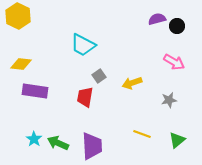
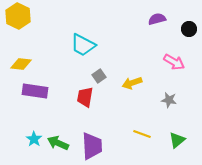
black circle: moved 12 px right, 3 px down
gray star: rotated 21 degrees clockwise
